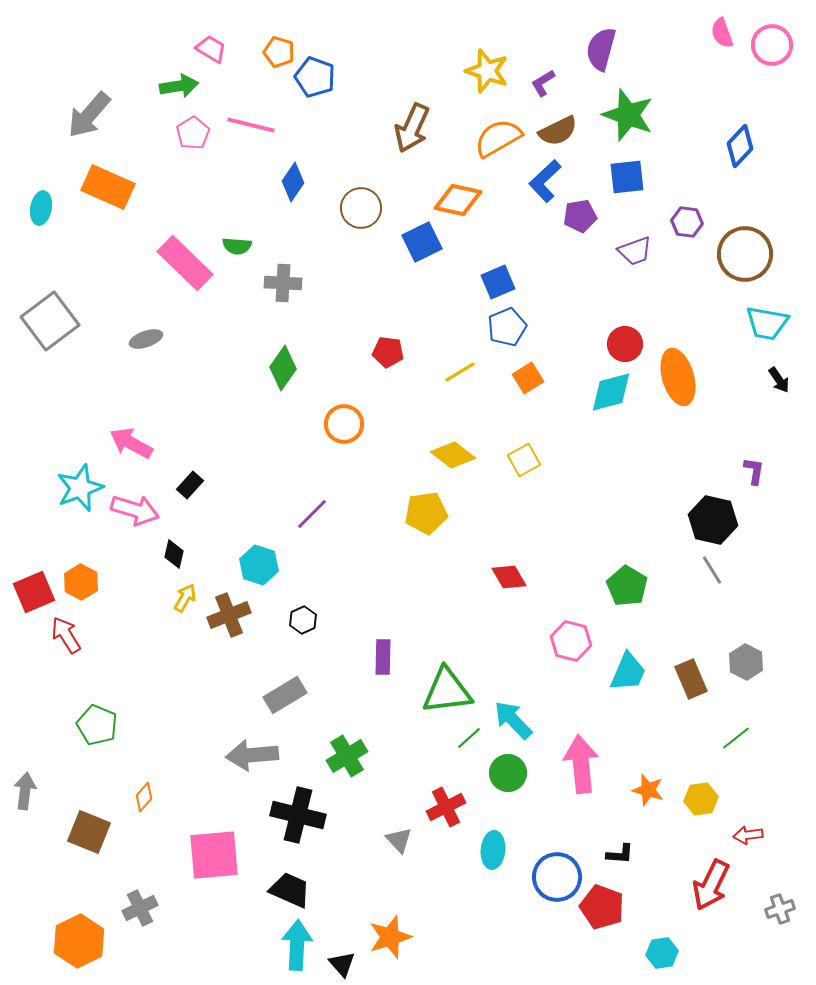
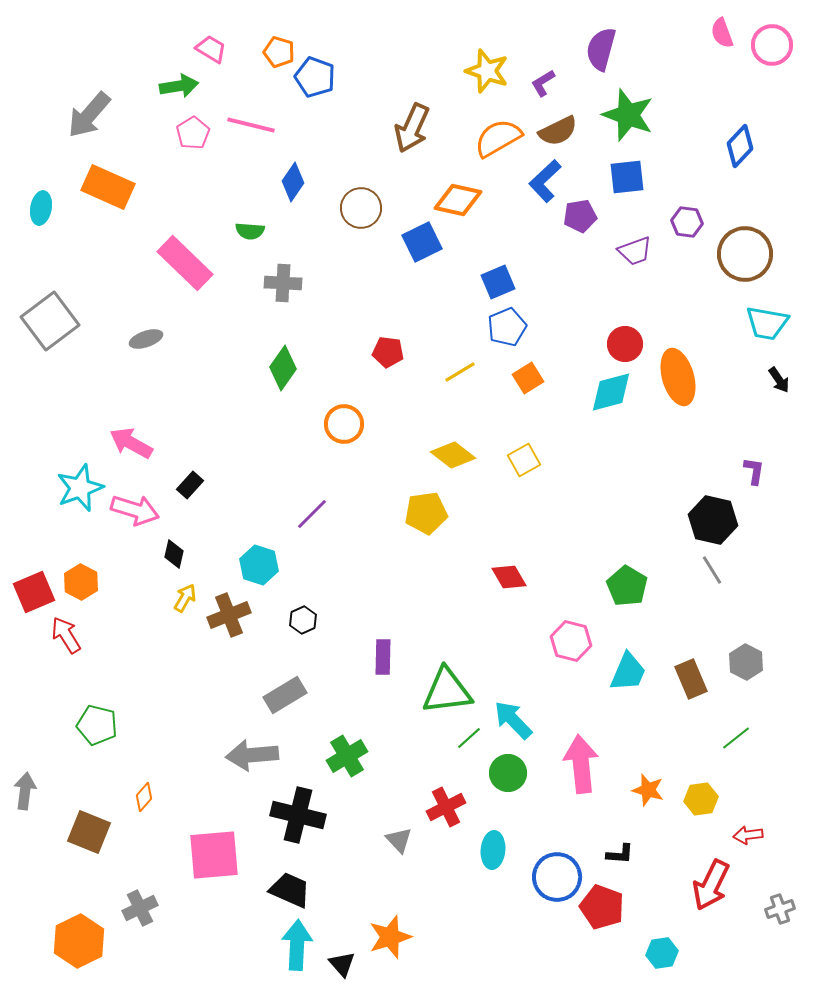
green semicircle at (237, 246): moved 13 px right, 15 px up
green pentagon at (97, 725): rotated 9 degrees counterclockwise
